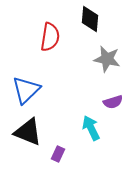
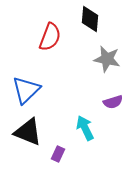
red semicircle: rotated 12 degrees clockwise
cyan arrow: moved 6 px left
